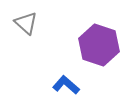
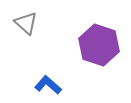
blue L-shape: moved 18 px left
